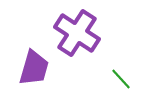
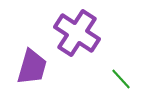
purple trapezoid: moved 2 px left, 1 px up
